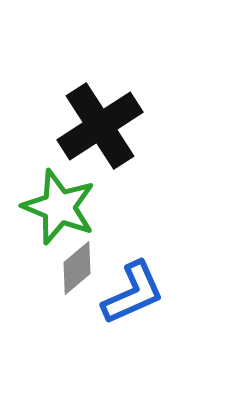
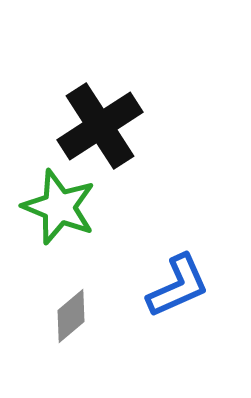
gray diamond: moved 6 px left, 48 px down
blue L-shape: moved 45 px right, 7 px up
